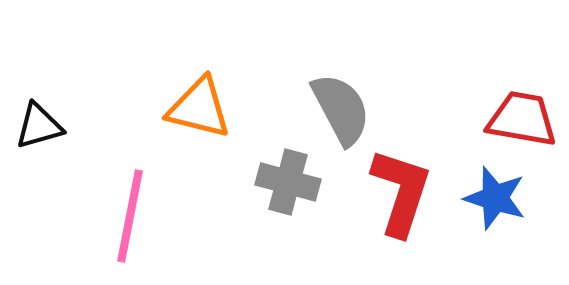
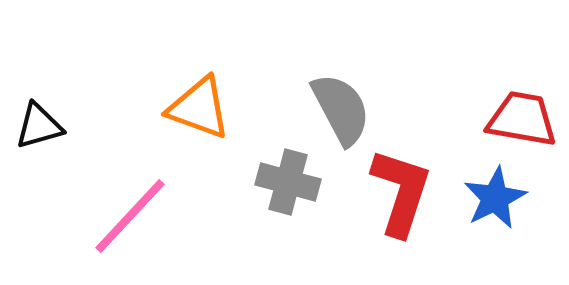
orange triangle: rotated 6 degrees clockwise
blue star: rotated 28 degrees clockwise
pink line: rotated 32 degrees clockwise
